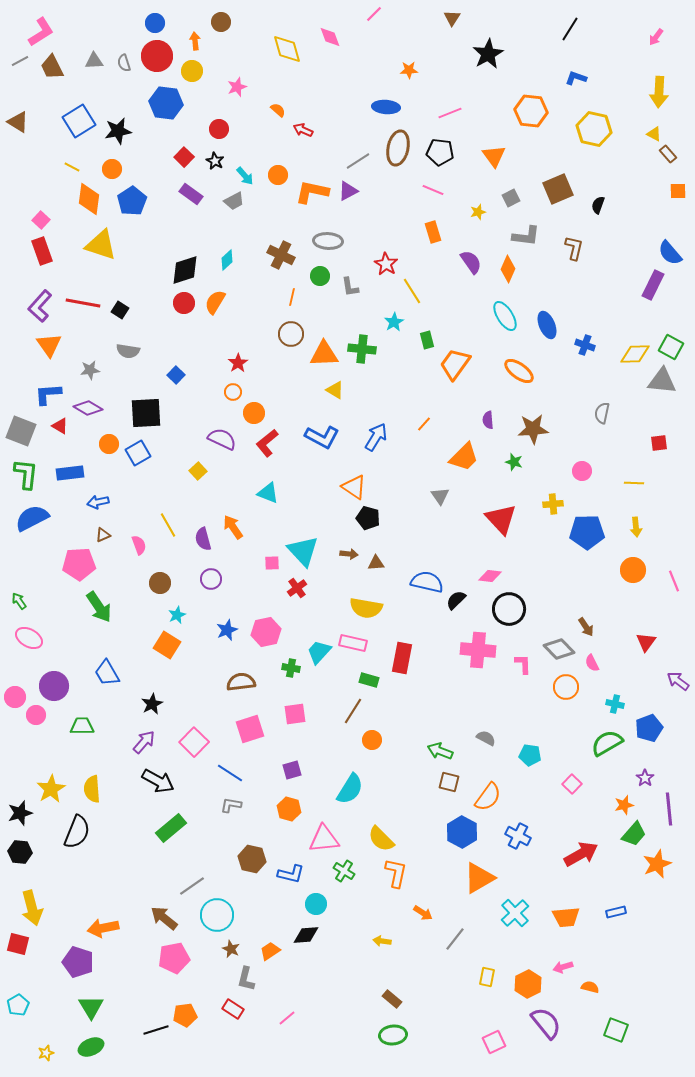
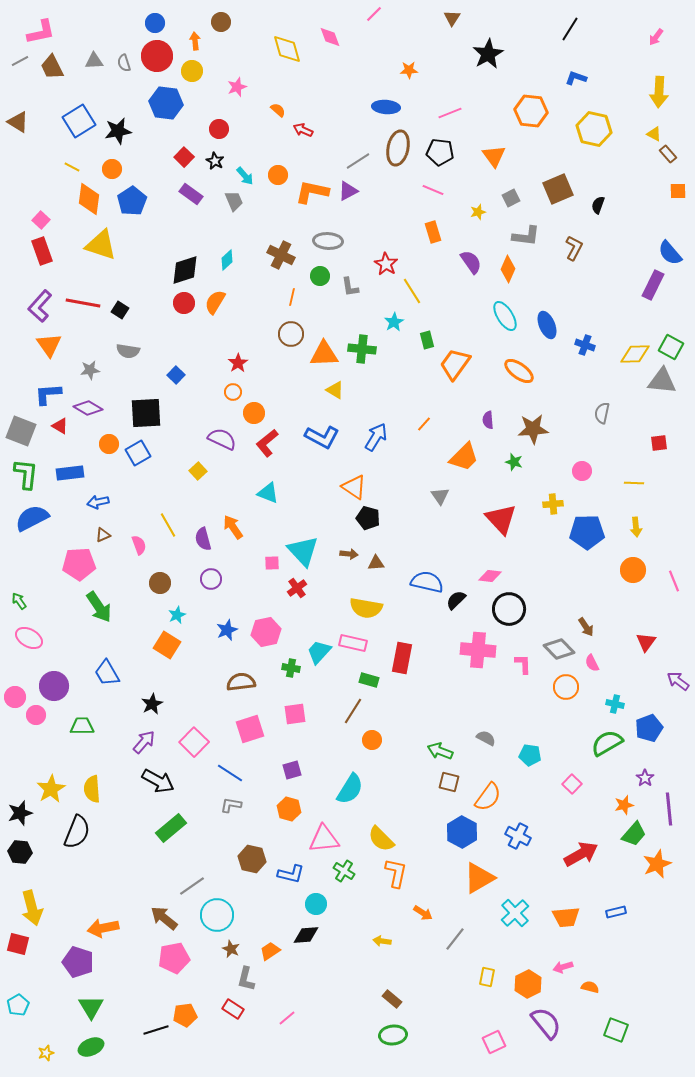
pink L-shape at (41, 32): rotated 20 degrees clockwise
gray trapezoid at (234, 201): rotated 85 degrees counterclockwise
brown L-shape at (574, 248): rotated 15 degrees clockwise
